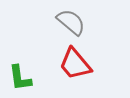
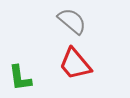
gray semicircle: moved 1 px right, 1 px up
